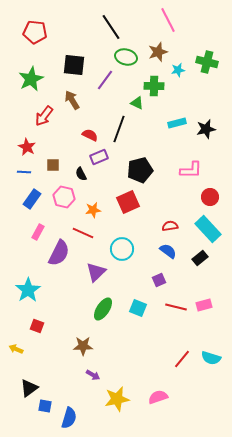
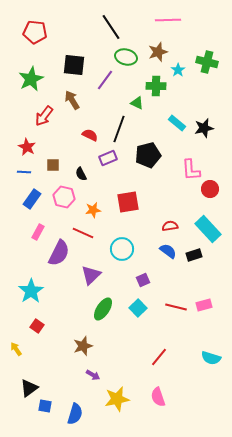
pink line at (168, 20): rotated 65 degrees counterclockwise
cyan star at (178, 70): rotated 24 degrees counterclockwise
green cross at (154, 86): moved 2 px right
cyan rectangle at (177, 123): rotated 54 degrees clockwise
black star at (206, 129): moved 2 px left, 1 px up
purple rectangle at (99, 157): moved 9 px right, 1 px down
black pentagon at (140, 170): moved 8 px right, 15 px up
pink L-shape at (191, 170): rotated 85 degrees clockwise
red circle at (210, 197): moved 8 px up
red square at (128, 202): rotated 15 degrees clockwise
black rectangle at (200, 258): moved 6 px left, 3 px up; rotated 21 degrees clockwise
purple triangle at (96, 272): moved 5 px left, 3 px down
purple square at (159, 280): moved 16 px left
cyan star at (28, 290): moved 3 px right, 1 px down
cyan square at (138, 308): rotated 24 degrees clockwise
red square at (37, 326): rotated 16 degrees clockwise
brown star at (83, 346): rotated 18 degrees counterclockwise
yellow arrow at (16, 349): rotated 32 degrees clockwise
red line at (182, 359): moved 23 px left, 2 px up
pink semicircle at (158, 397): rotated 90 degrees counterclockwise
blue semicircle at (69, 418): moved 6 px right, 4 px up
